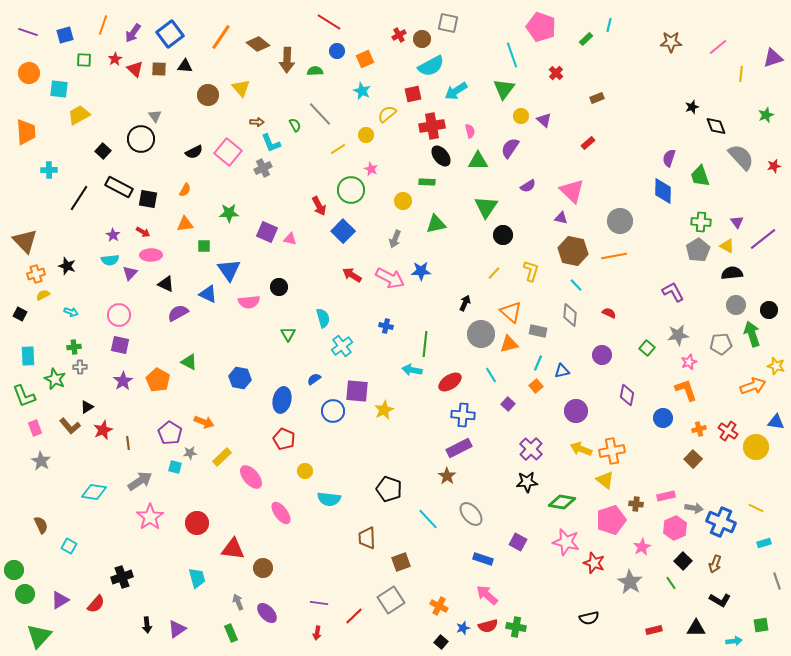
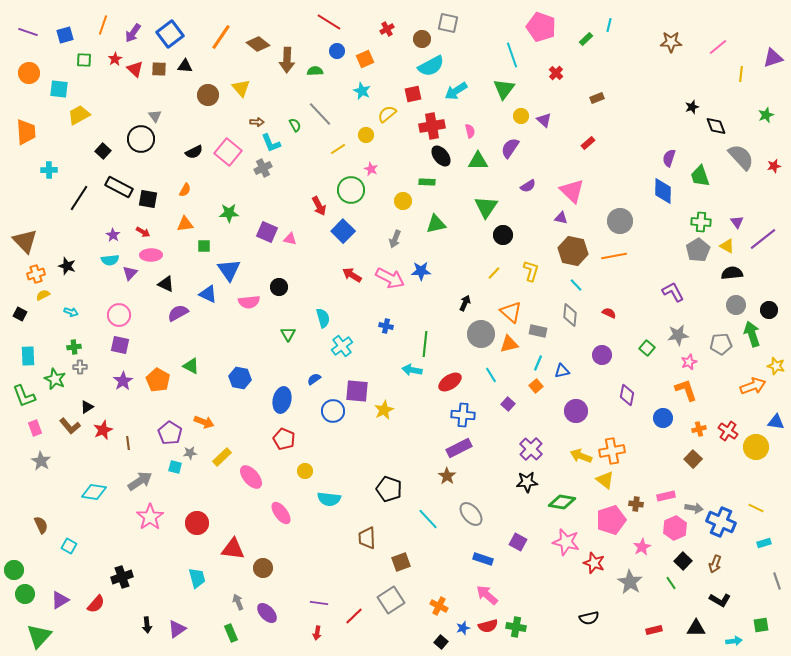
red cross at (399, 35): moved 12 px left, 6 px up
green triangle at (189, 362): moved 2 px right, 4 px down
yellow arrow at (581, 449): moved 7 px down
